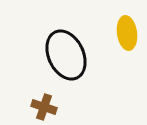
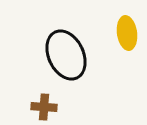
brown cross: rotated 15 degrees counterclockwise
